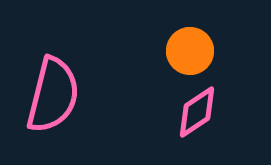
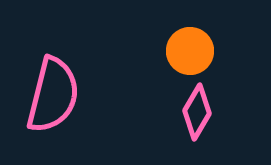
pink diamond: rotated 26 degrees counterclockwise
